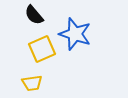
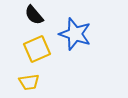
yellow square: moved 5 px left
yellow trapezoid: moved 3 px left, 1 px up
